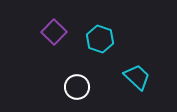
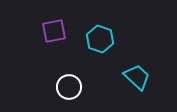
purple square: moved 1 px up; rotated 35 degrees clockwise
white circle: moved 8 px left
